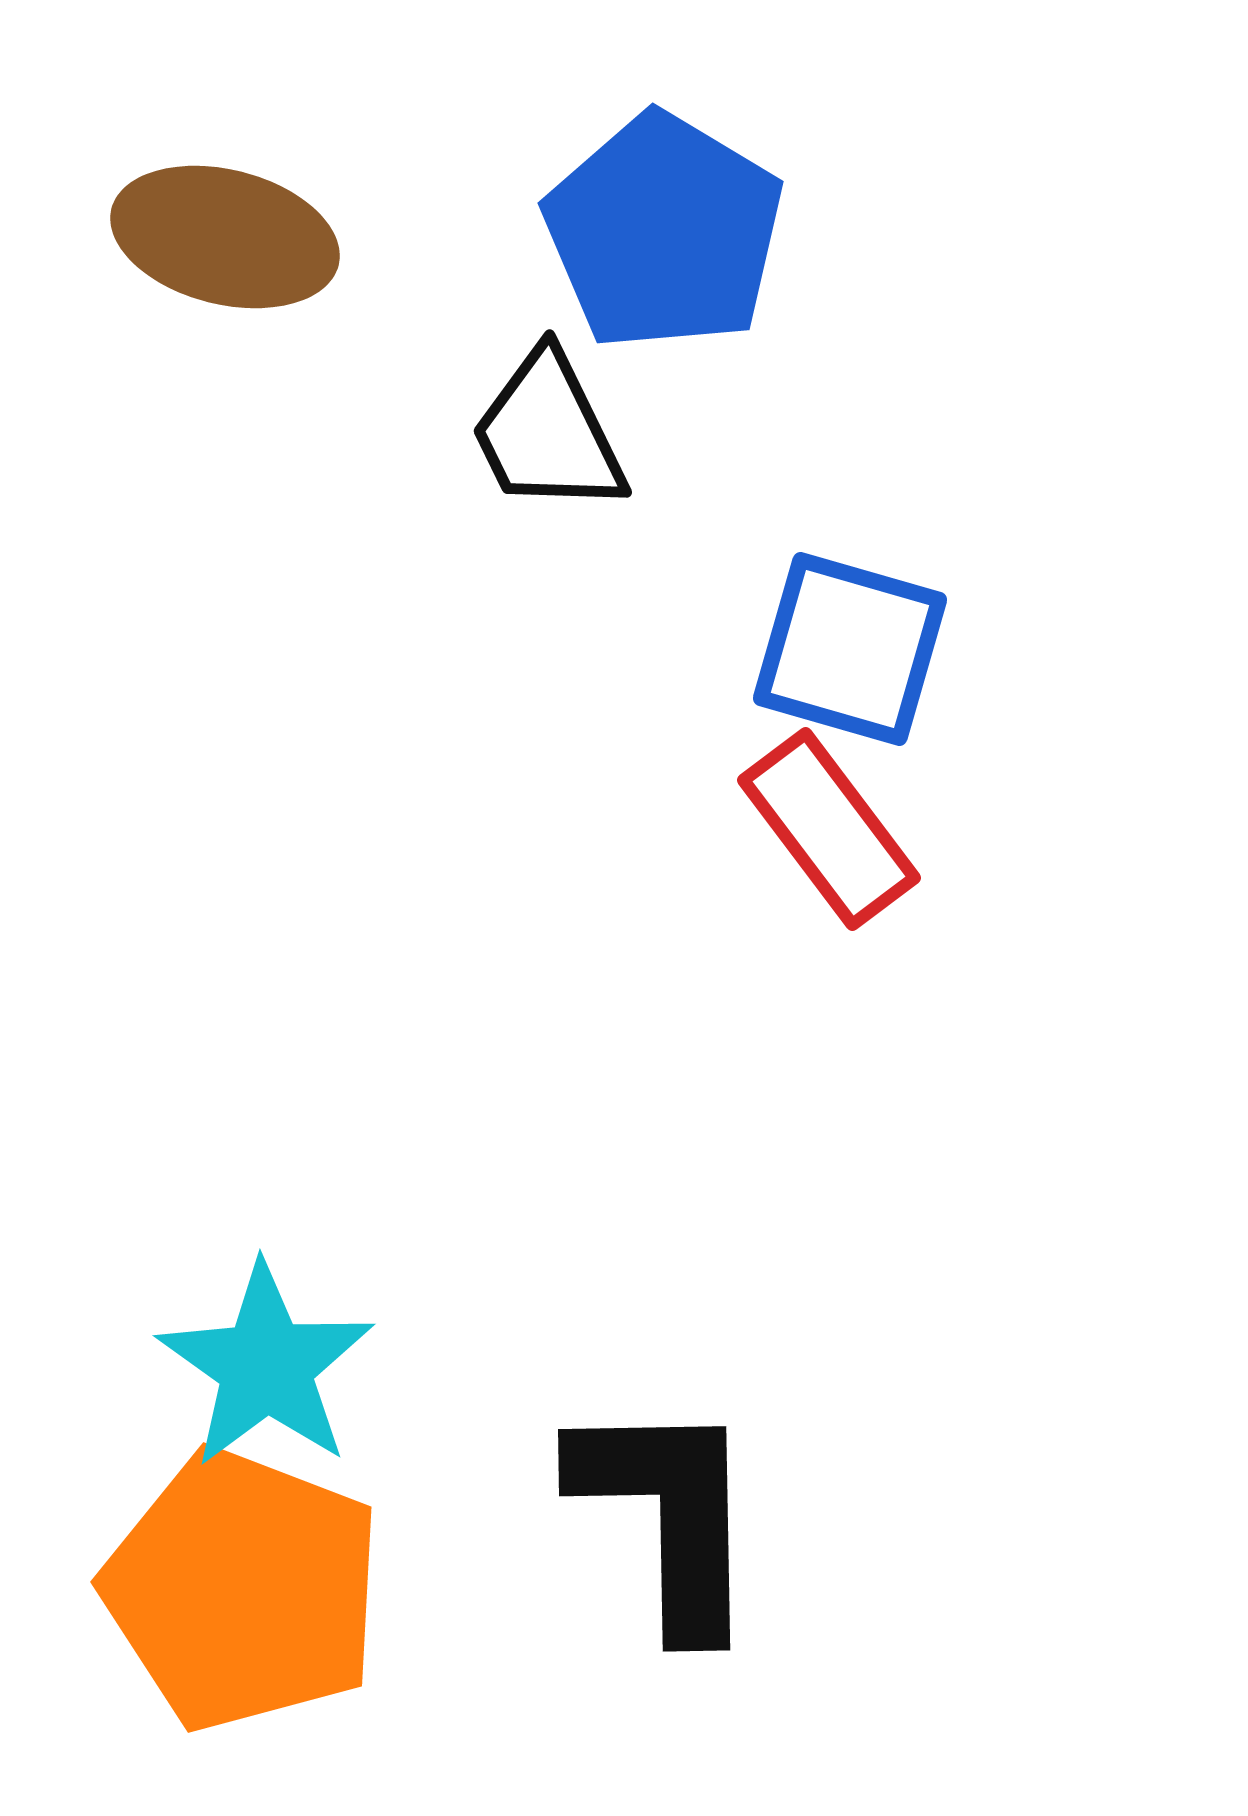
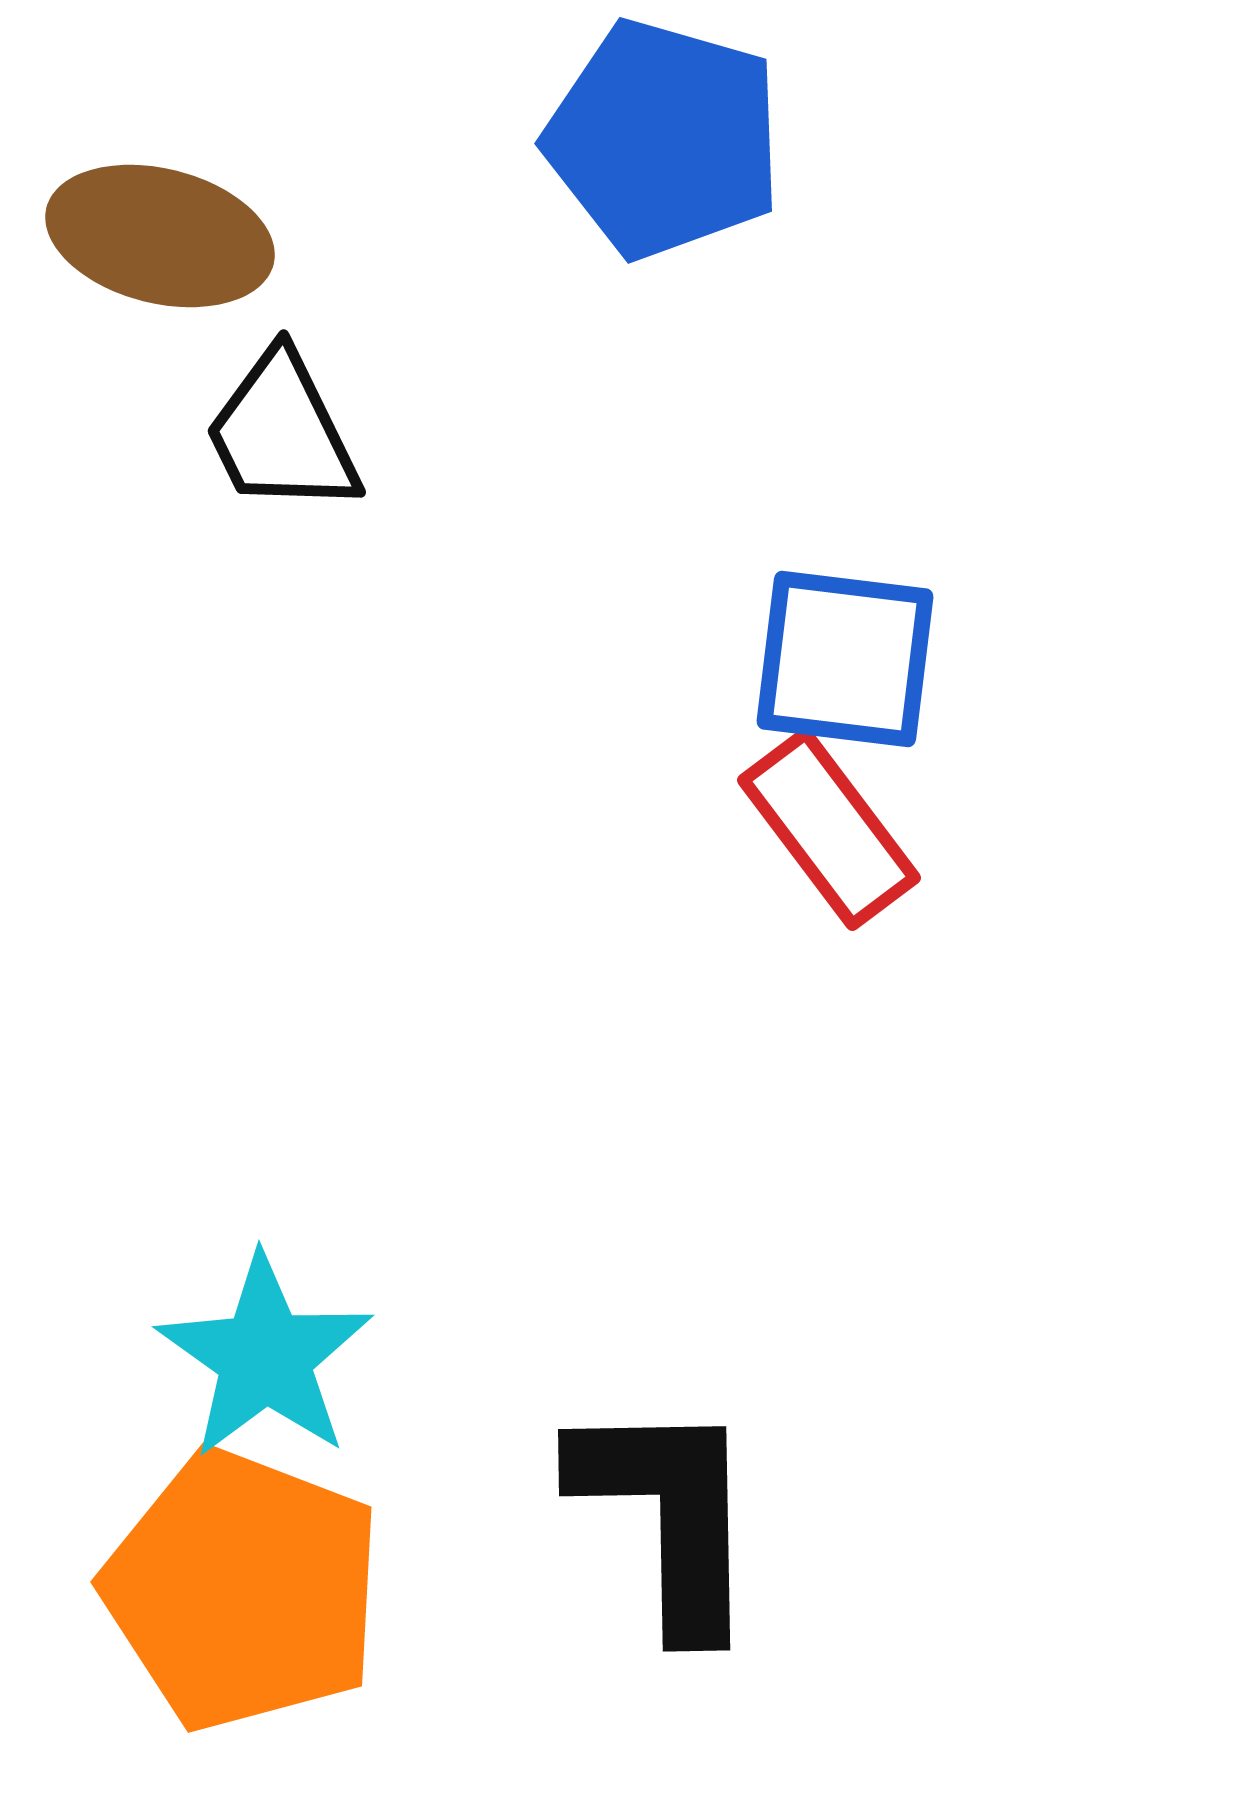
blue pentagon: moved 93 px up; rotated 15 degrees counterclockwise
brown ellipse: moved 65 px left, 1 px up
black trapezoid: moved 266 px left
blue square: moved 5 px left, 10 px down; rotated 9 degrees counterclockwise
cyan star: moved 1 px left, 9 px up
